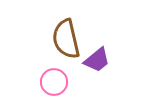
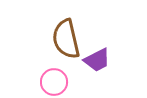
purple trapezoid: rotated 12 degrees clockwise
